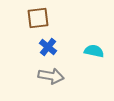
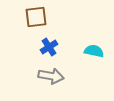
brown square: moved 2 px left, 1 px up
blue cross: moved 1 px right; rotated 18 degrees clockwise
